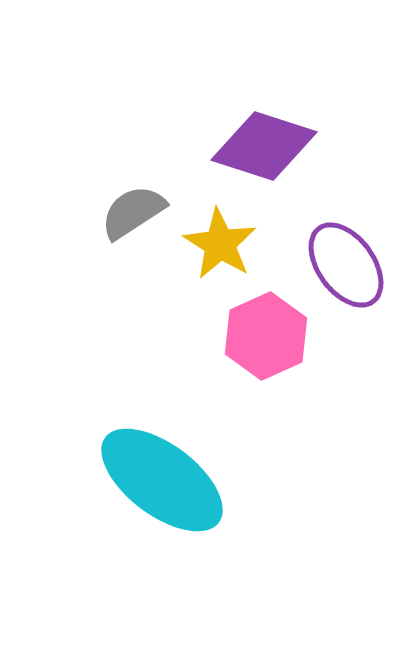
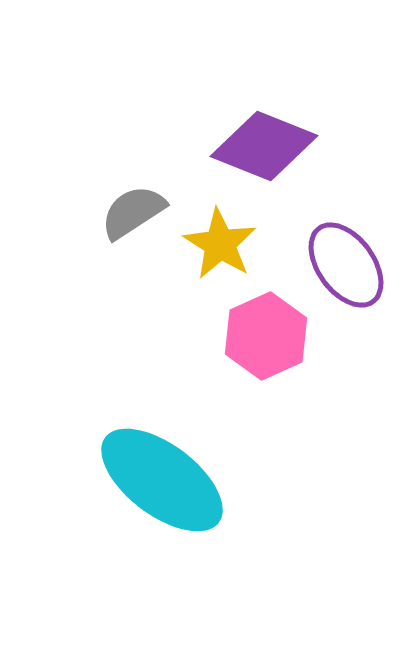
purple diamond: rotated 4 degrees clockwise
